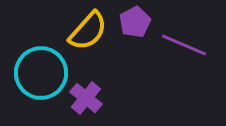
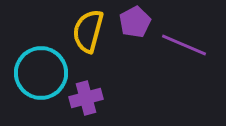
yellow semicircle: rotated 153 degrees clockwise
purple cross: rotated 36 degrees clockwise
